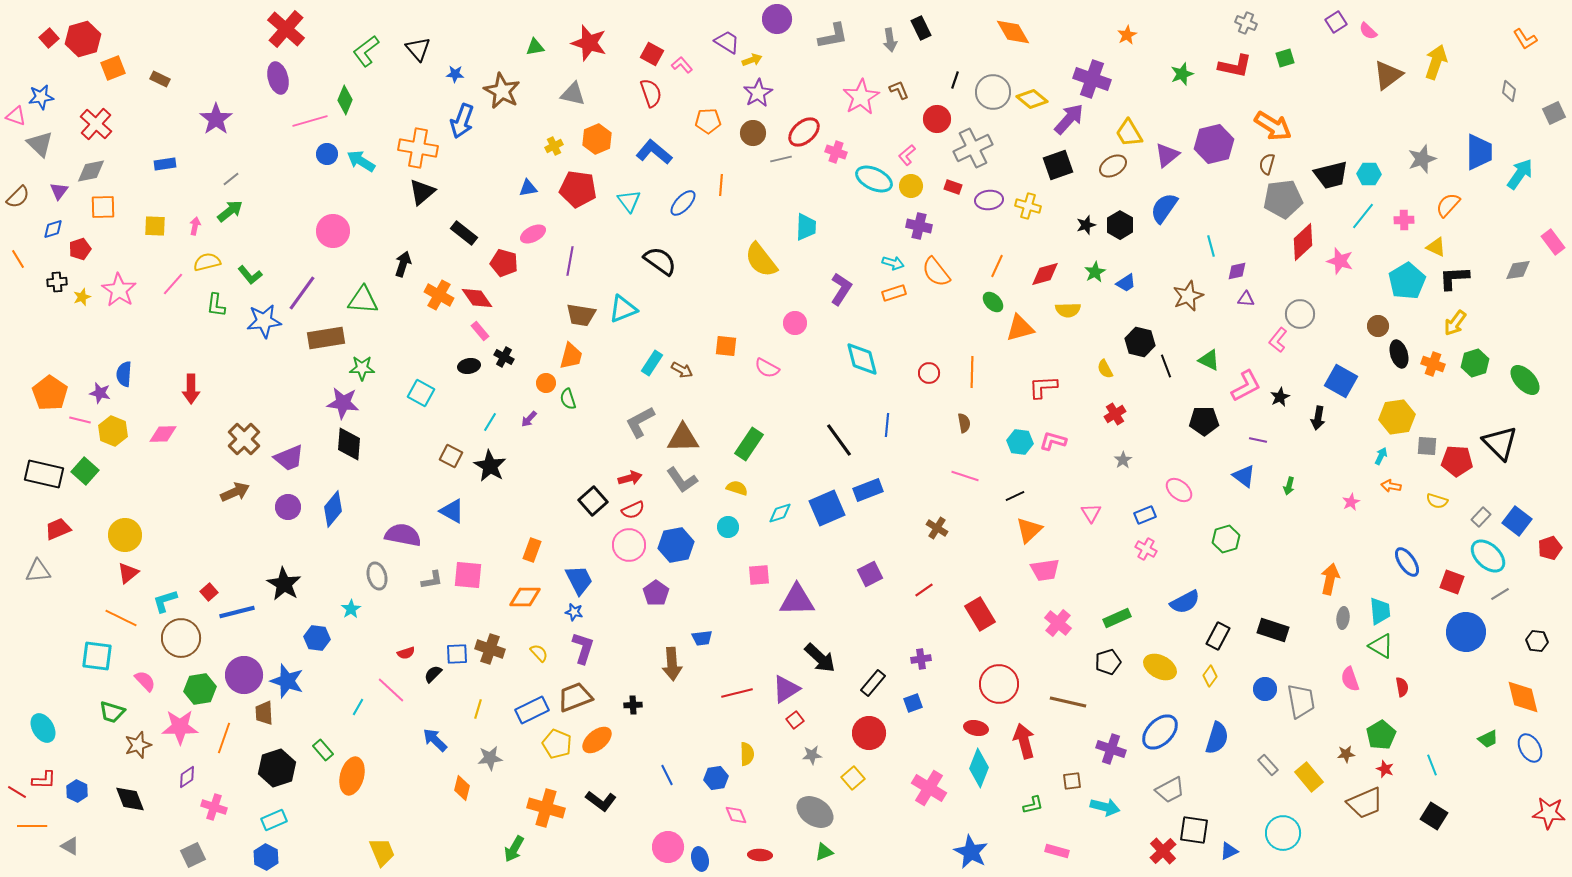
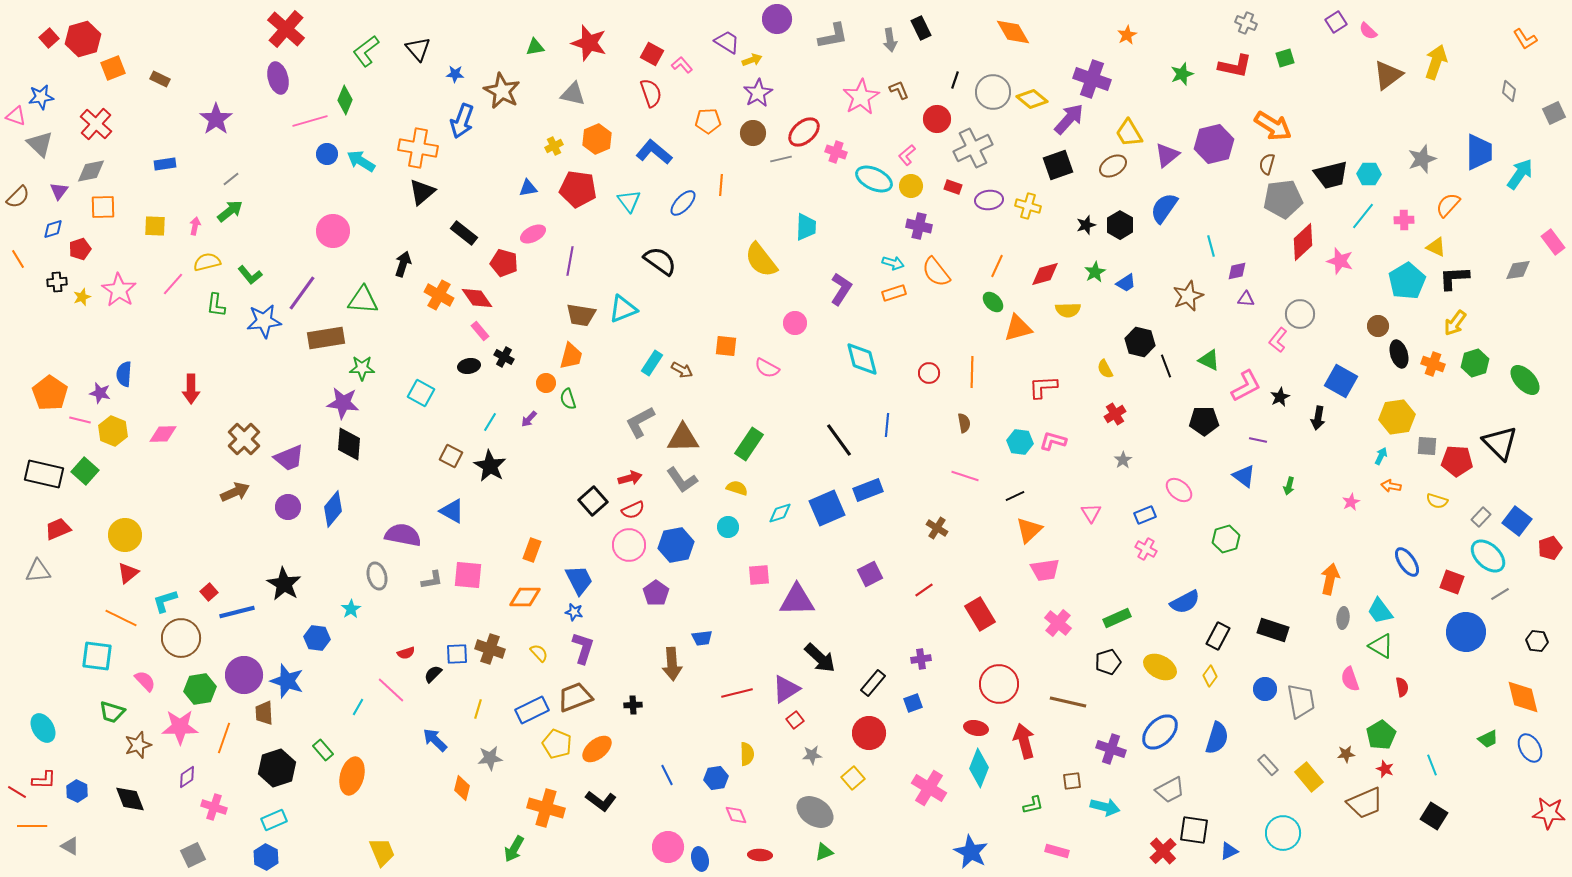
orange triangle at (1020, 328): moved 2 px left
cyan trapezoid at (1380, 611): rotated 148 degrees clockwise
orange ellipse at (597, 740): moved 9 px down
